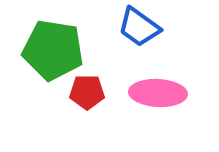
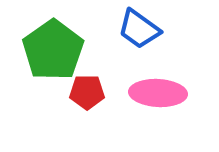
blue trapezoid: moved 2 px down
green pentagon: rotated 28 degrees clockwise
